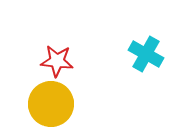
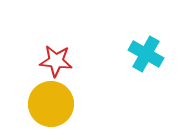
red star: moved 1 px left
